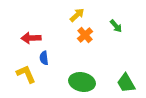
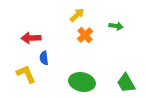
green arrow: rotated 40 degrees counterclockwise
